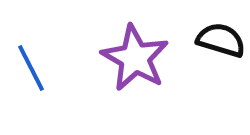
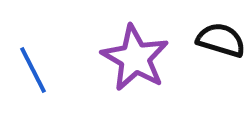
blue line: moved 2 px right, 2 px down
